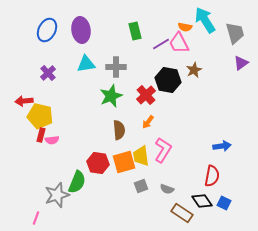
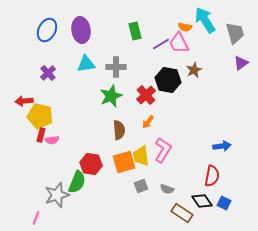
red hexagon: moved 7 px left, 1 px down
